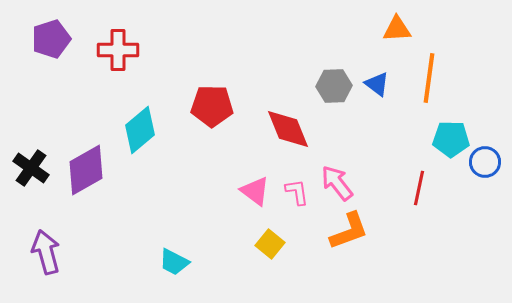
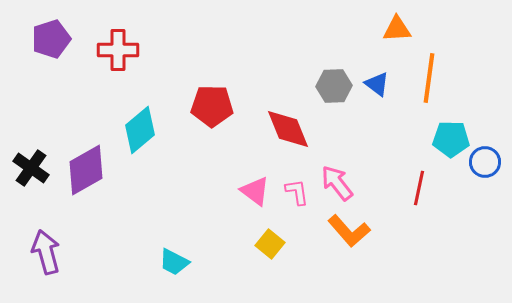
orange L-shape: rotated 69 degrees clockwise
